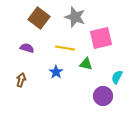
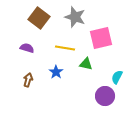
brown arrow: moved 7 px right
purple circle: moved 2 px right
